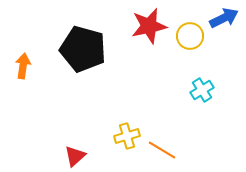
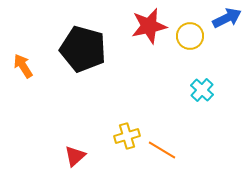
blue arrow: moved 3 px right
orange arrow: rotated 40 degrees counterclockwise
cyan cross: rotated 15 degrees counterclockwise
